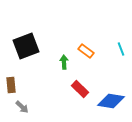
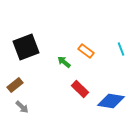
black square: moved 1 px down
green arrow: rotated 48 degrees counterclockwise
brown rectangle: moved 4 px right; rotated 56 degrees clockwise
